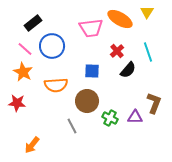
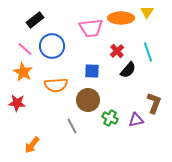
orange ellipse: moved 1 px right, 1 px up; rotated 30 degrees counterclockwise
black rectangle: moved 2 px right, 3 px up
brown circle: moved 1 px right, 1 px up
purple triangle: moved 1 px right, 3 px down; rotated 14 degrees counterclockwise
